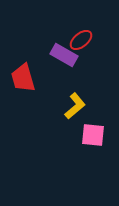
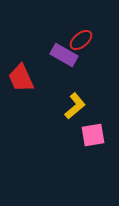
red trapezoid: moved 2 px left; rotated 8 degrees counterclockwise
pink square: rotated 15 degrees counterclockwise
